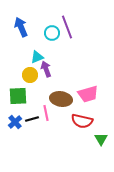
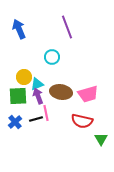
blue arrow: moved 2 px left, 2 px down
cyan circle: moved 24 px down
cyan triangle: moved 27 px down
purple arrow: moved 8 px left, 27 px down
yellow circle: moved 6 px left, 2 px down
brown ellipse: moved 7 px up
black line: moved 4 px right
